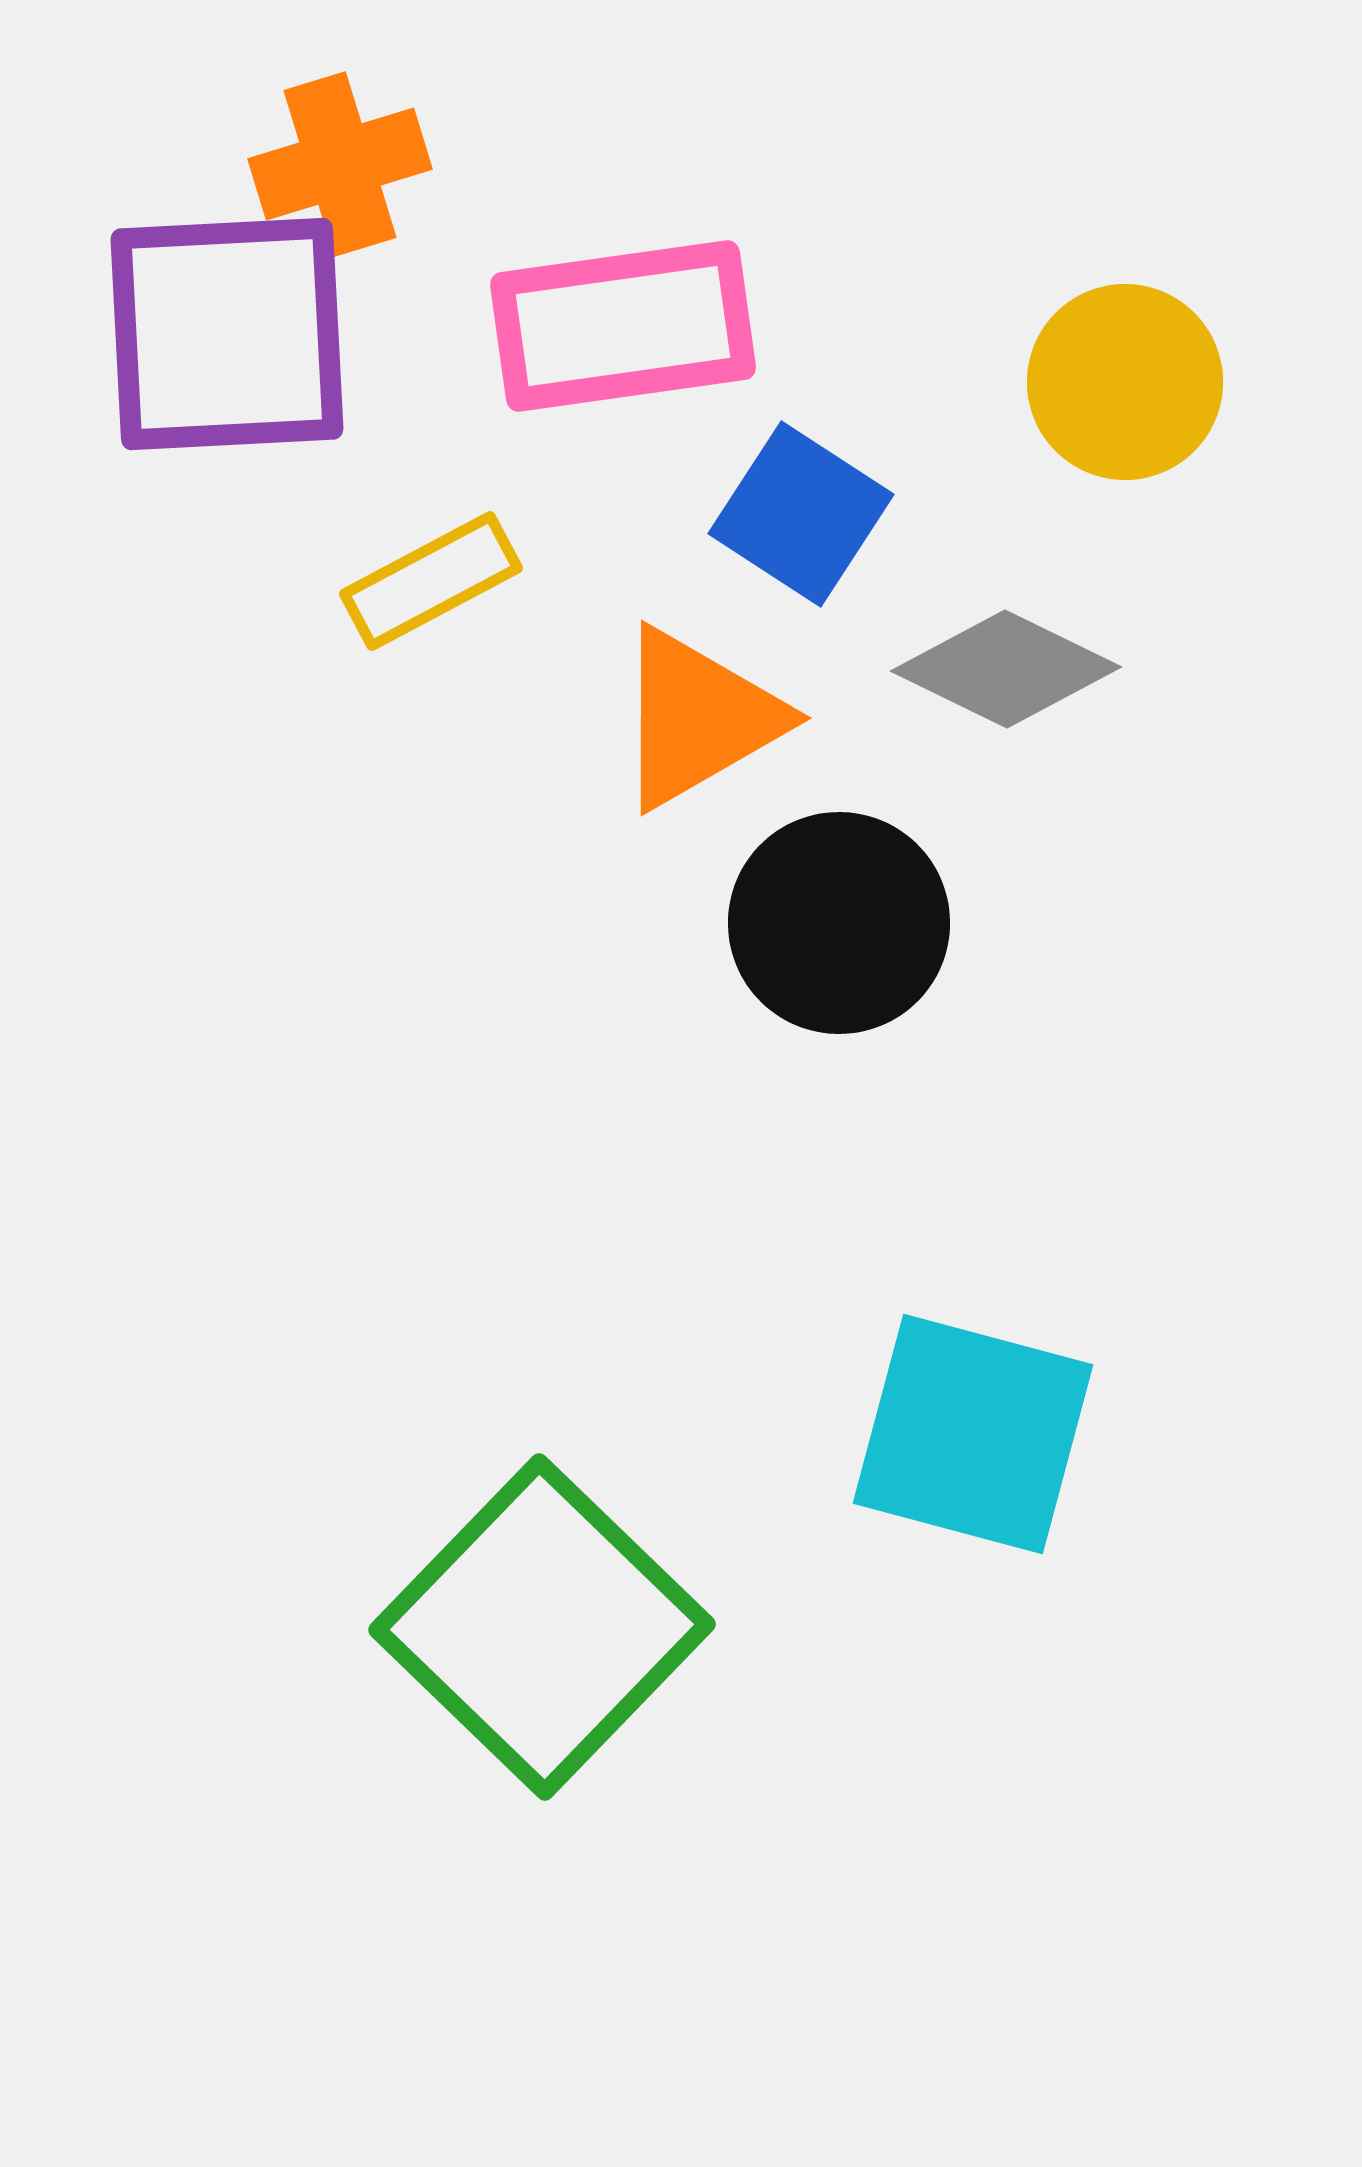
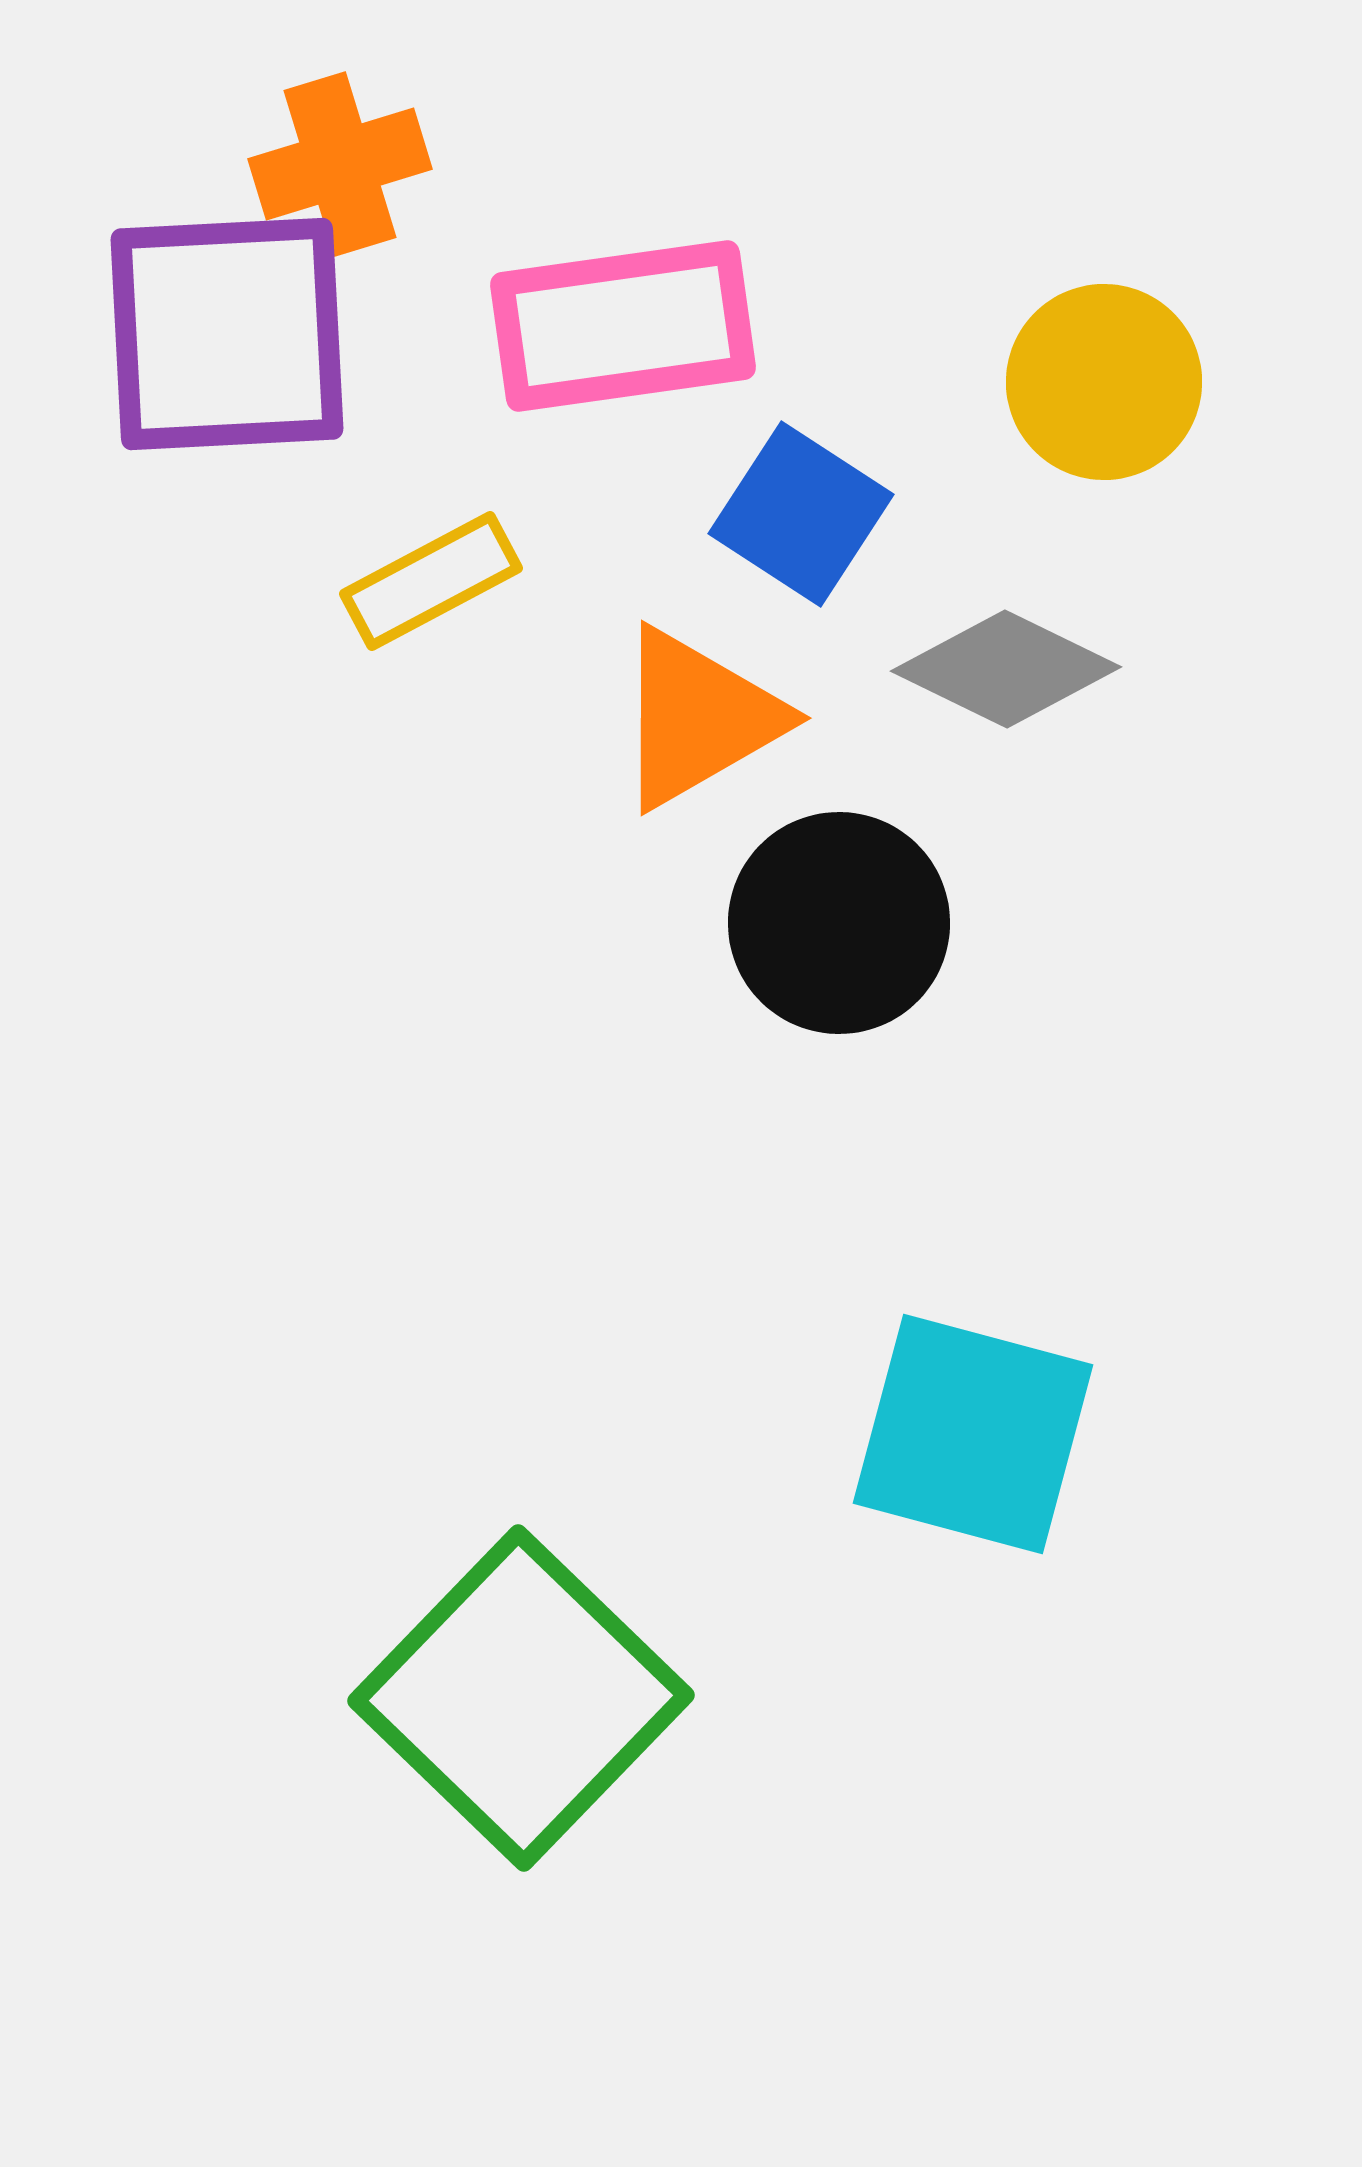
yellow circle: moved 21 px left
green square: moved 21 px left, 71 px down
